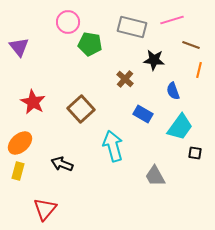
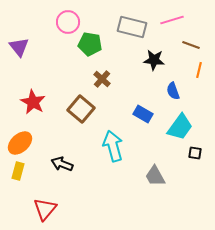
brown cross: moved 23 px left
brown square: rotated 8 degrees counterclockwise
